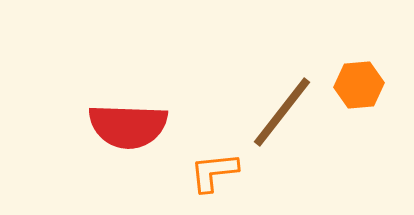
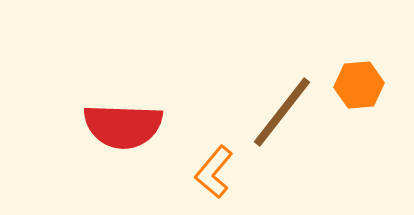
red semicircle: moved 5 px left
orange L-shape: rotated 44 degrees counterclockwise
